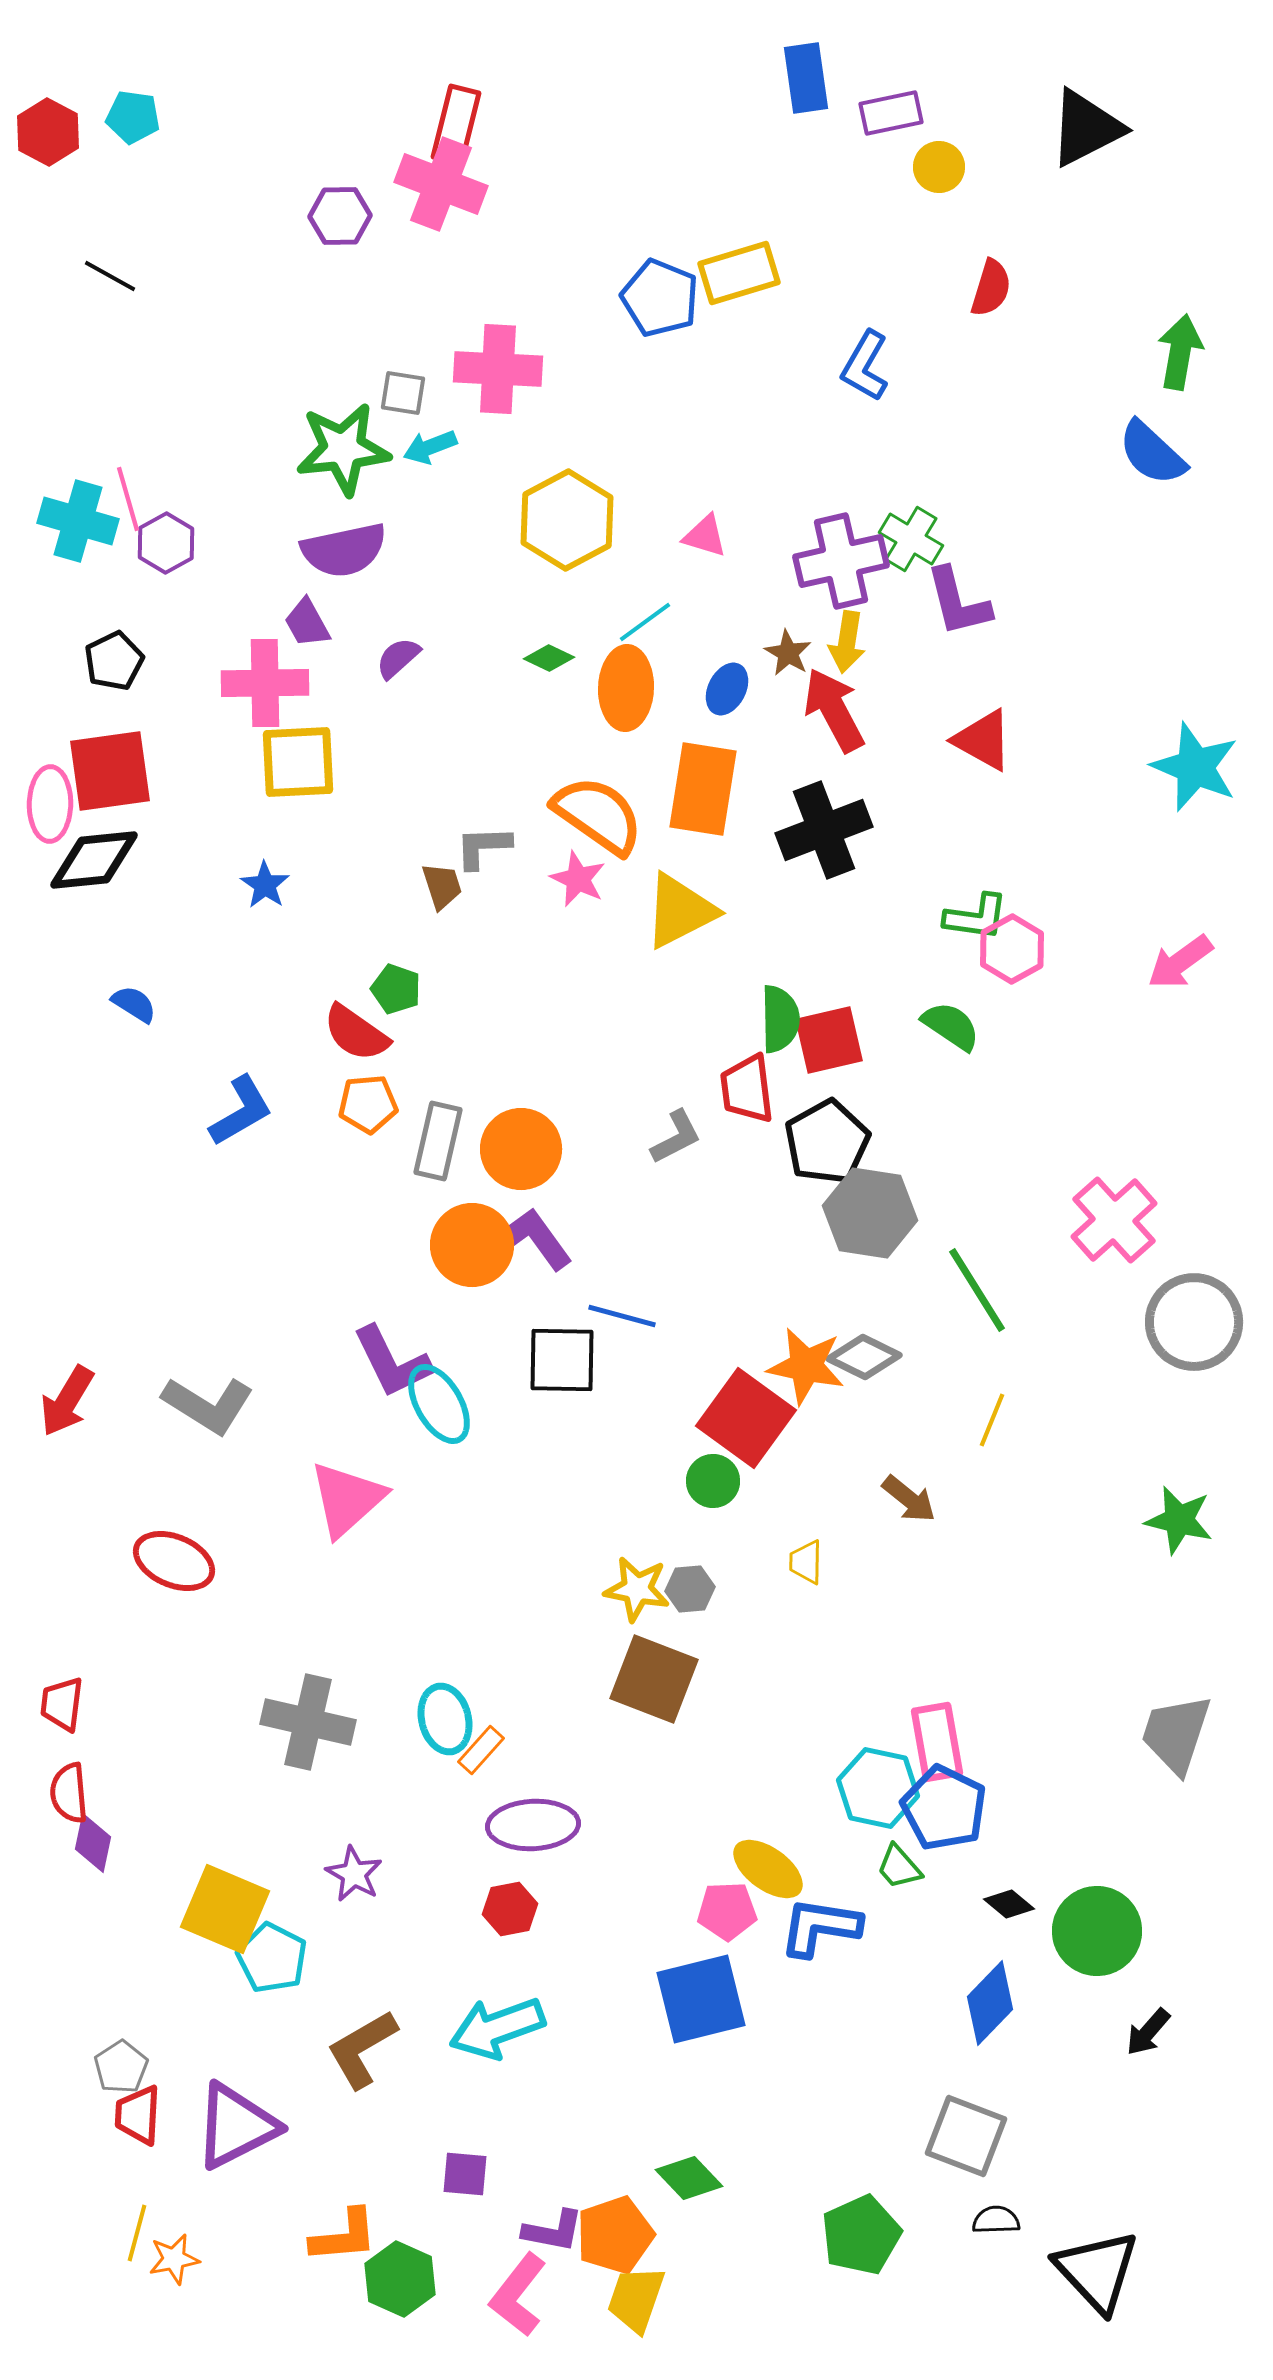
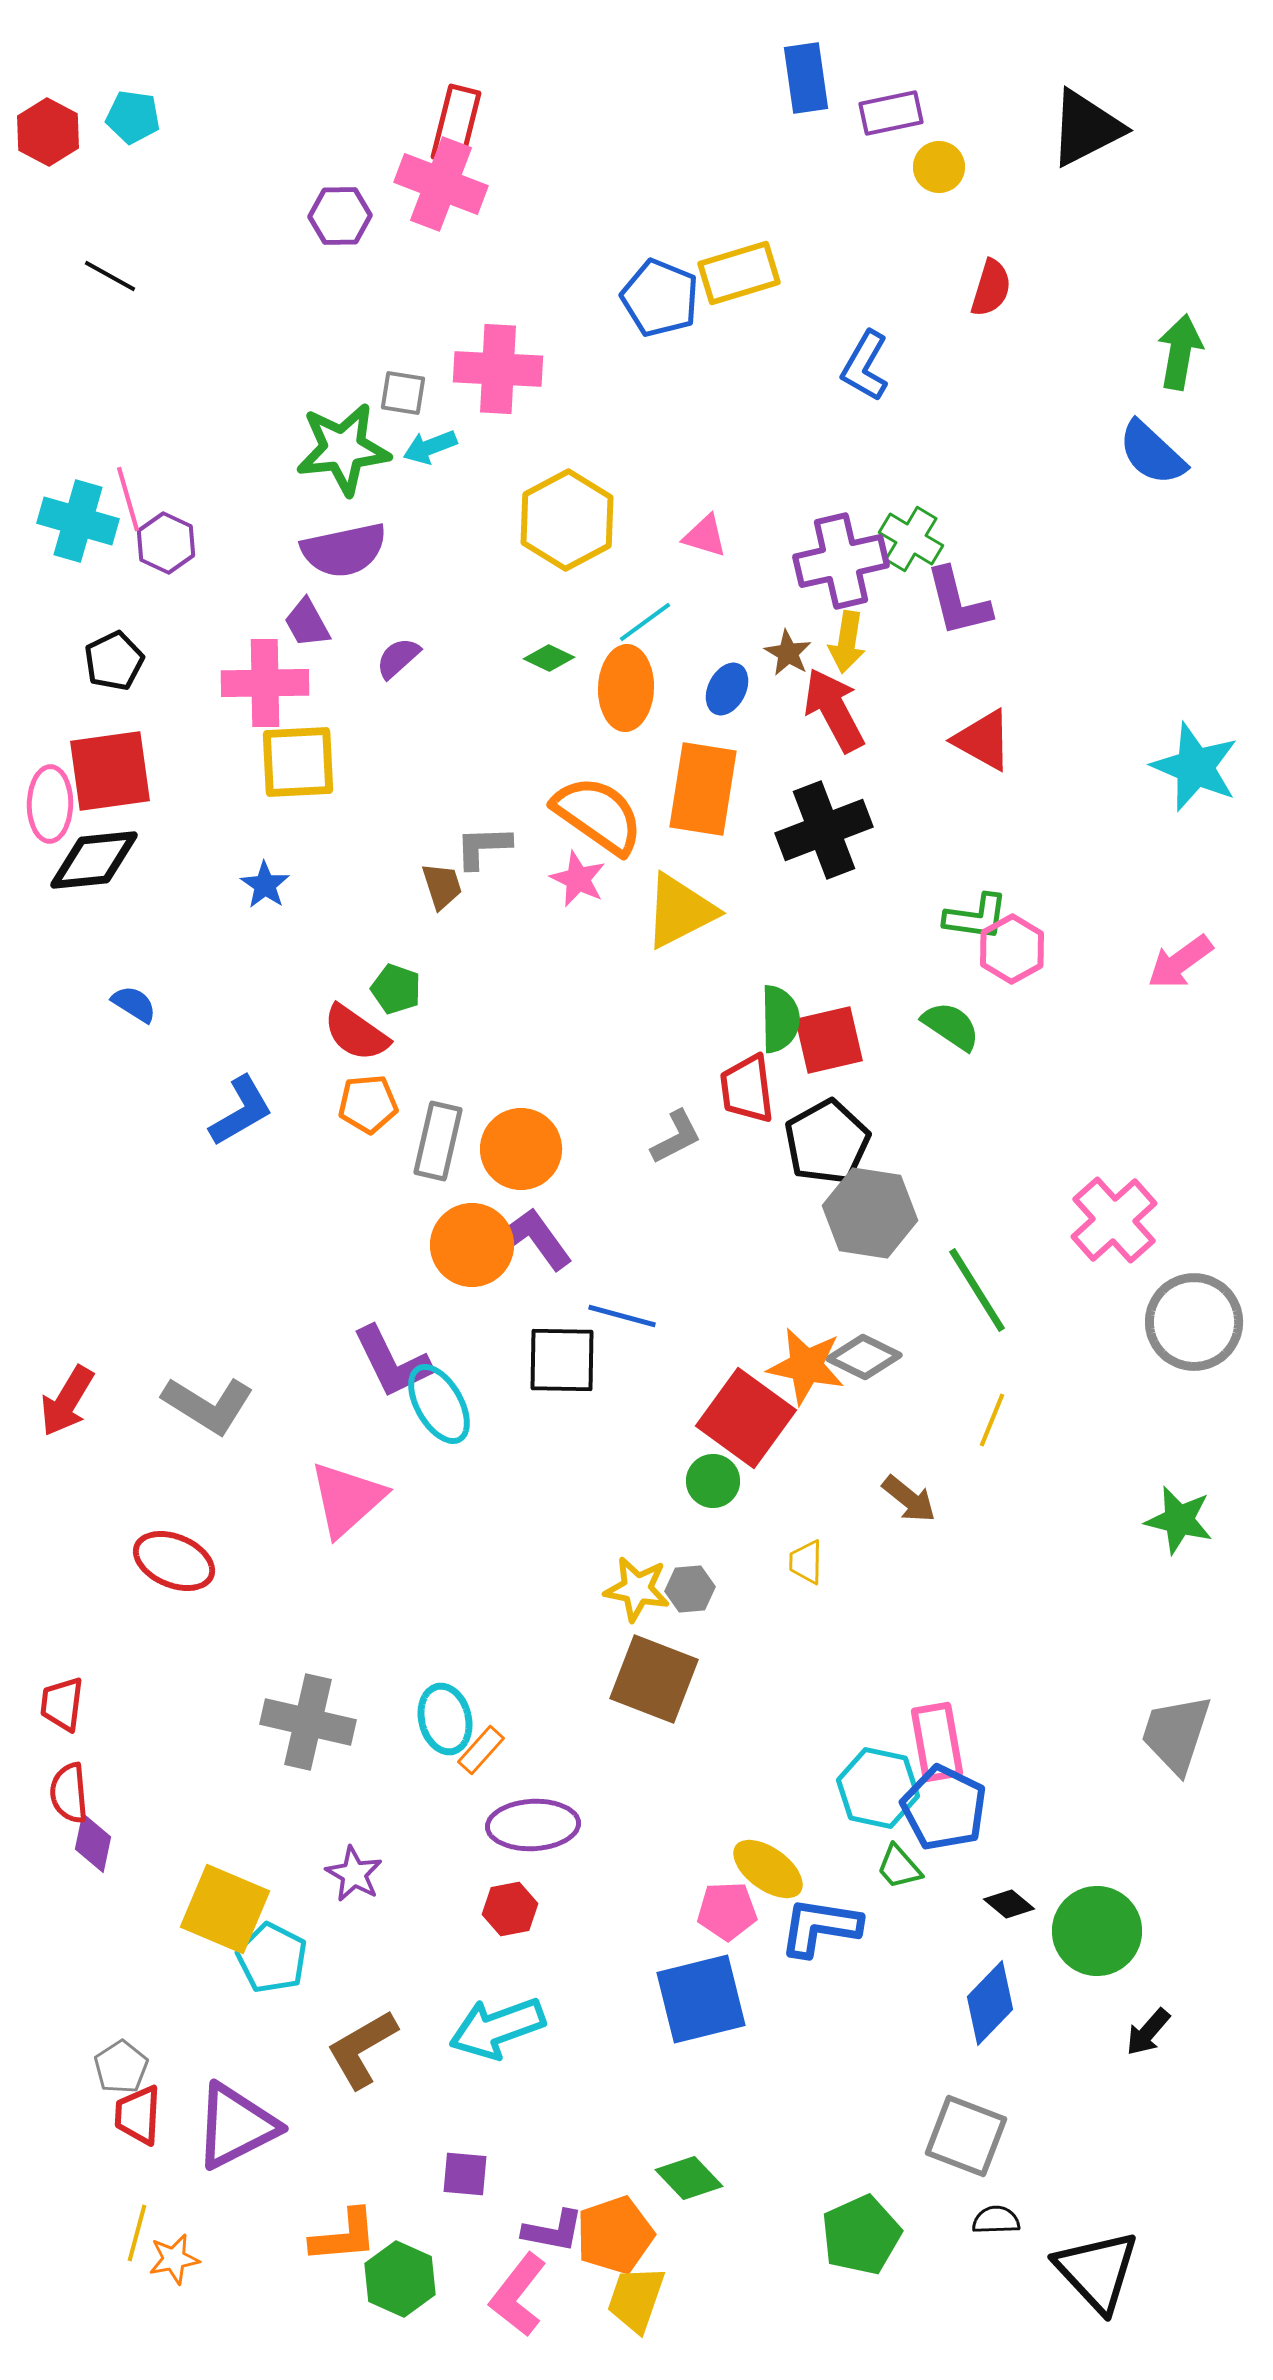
purple hexagon at (166, 543): rotated 6 degrees counterclockwise
